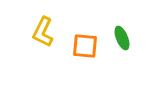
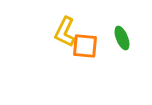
yellow L-shape: moved 22 px right
